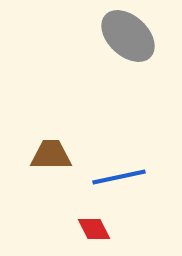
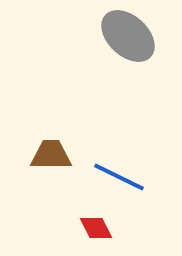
blue line: rotated 38 degrees clockwise
red diamond: moved 2 px right, 1 px up
